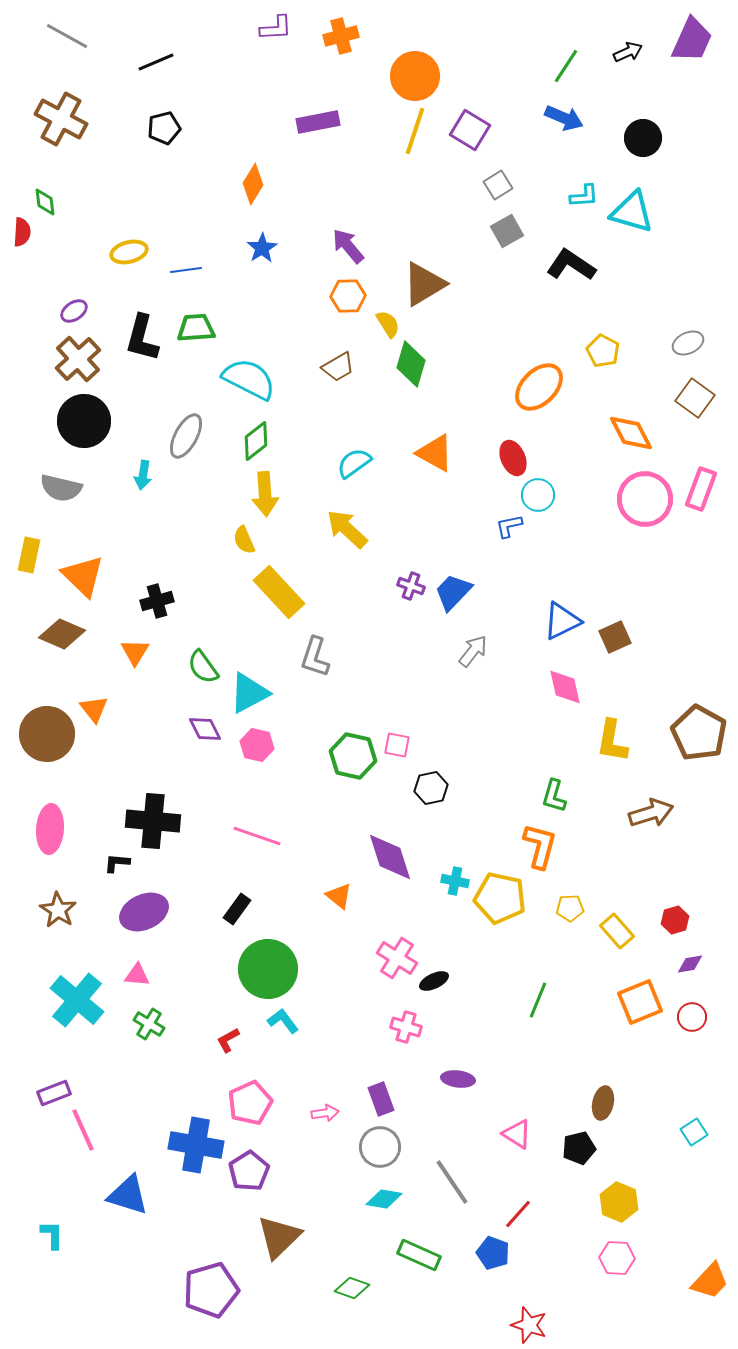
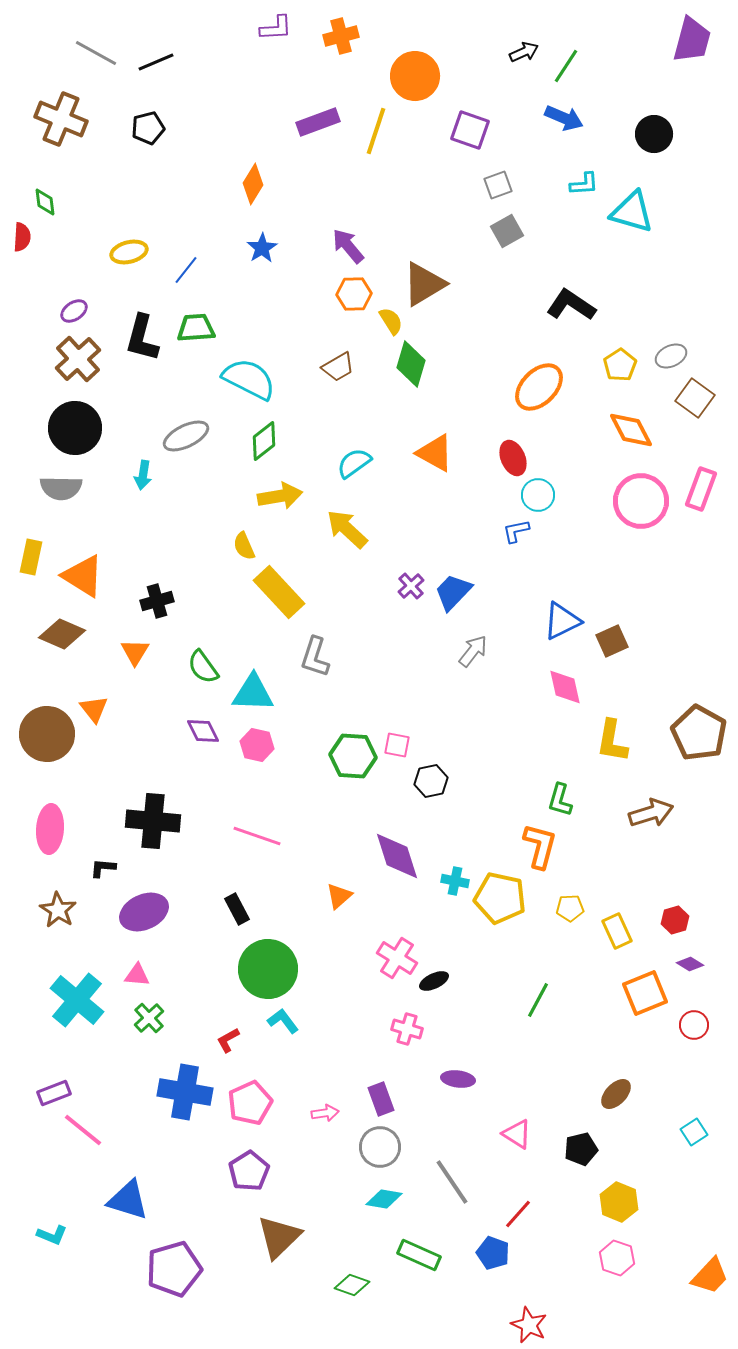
gray line at (67, 36): moved 29 px right, 17 px down
purple trapezoid at (692, 40): rotated 9 degrees counterclockwise
black arrow at (628, 52): moved 104 px left
brown cross at (61, 119): rotated 6 degrees counterclockwise
purple rectangle at (318, 122): rotated 9 degrees counterclockwise
black pentagon at (164, 128): moved 16 px left
purple square at (470, 130): rotated 12 degrees counterclockwise
yellow line at (415, 131): moved 39 px left
black circle at (643, 138): moved 11 px right, 4 px up
gray square at (498, 185): rotated 12 degrees clockwise
cyan L-shape at (584, 196): moved 12 px up
red semicircle at (22, 232): moved 5 px down
black L-shape at (571, 265): moved 40 px down
blue line at (186, 270): rotated 44 degrees counterclockwise
orange hexagon at (348, 296): moved 6 px right, 2 px up
yellow semicircle at (388, 324): moved 3 px right, 3 px up
gray ellipse at (688, 343): moved 17 px left, 13 px down
yellow pentagon at (603, 351): moved 17 px right, 14 px down; rotated 12 degrees clockwise
black circle at (84, 421): moved 9 px left, 7 px down
orange diamond at (631, 433): moved 3 px up
gray ellipse at (186, 436): rotated 36 degrees clockwise
green diamond at (256, 441): moved 8 px right
gray semicircle at (61, 488): rotated 12 degrees counterclockwise
yellow arrow at (265, 494): moved 15 px right, 2 px down; rotated 96 degrees counterclockwise
pink circle at (645, 499): moved 4 px left, 2 px down
blue L-shape at (509, 526): moved 7 px right, 5 px down
yellow semicircle at (244, 540): moved 6 px down
yellow rectangle at (29, 555): moved 2 px right, 2 px down
orange triangle at (83, 576): rotated 12 degrees counterclockwise
purple cross at (411, 586): rotated 28 degrees clockwise
brown square at (615, 637): moved 3 px left, 4 px down
cyan triangle at (249, 693): moved 4 px right; rotated 30 degrees clockwise
purple diamond at (205, 729): moved 2 px left, 2 px down
green hexagon at (353, 756): rotated 9 degrees counterclockwise
black hexagon at (431, 788): moved 7 px up
green L-shape at (554, 796): moved 6 px right, 4 px down
purple diamond at (390, 857): moved 7 px right, 1 px up
black L-shape at (117, 863): moved 14 px left, 5 px down
orange triangle at (339, 896): rotated 40 degrees clockwise
black rectangle at (237, 909): rotated 64 degrees counterclockwise
yellow rectangle at (617, 931): rotated 16 degrees clockwise
purple diamond at (690, 964): rotated 40 degrees clockwise
green line at (538, 1000): rotated 6 degrees clockwise
orange square at (640, 1002): moved 5 px right, 9 px up
red circle at (692, 1017): moved 2 px right, 8 px down
green cross at (149, 1024): moved 6 px up; rotated 16 degrees clockwise
pink cross at (406, 1027): moved 1 px right, 2 px down
brown ellipse at (603, 1103): moved 13 px right, 9 px up; rotated 32 degrees clockwise
pink line at (83, 1130): rotated 27 degrees counterclockwise
blue cross at (196, 1145): moved 11 px left, 53 px up
black pentagon at (579, 1148): moved 2 px right, 1 px down
blue triangle at (128, 1195): moved 5 px down
cyan L-shape at (52, 1235): rotated 112 degrees clockwise
pink hexagon at (617, 1258): rotated 16 degrees clockwise
orange trapezoid at (710, 1281): moved 5 px up
green diamond at (352, 1288): moved 3 px up
purple pentagon at (211, 1290): moved 37 px left, 21 px up
red star at (529, 1325): rotated 6 degrees clockwise
